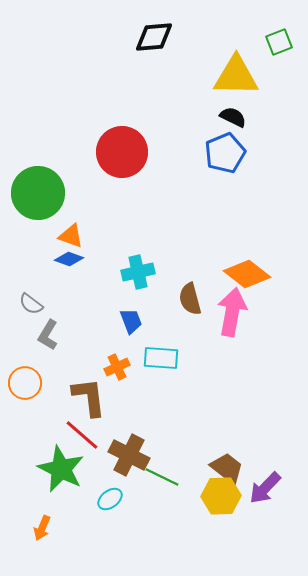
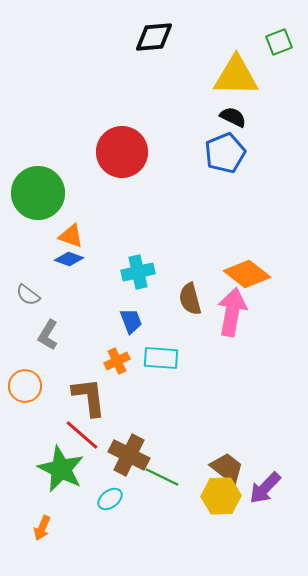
gray semicircle: moved 3 px left, 9 px up
orange cross: moved 6 px up
orange circle: moved 3 px down
